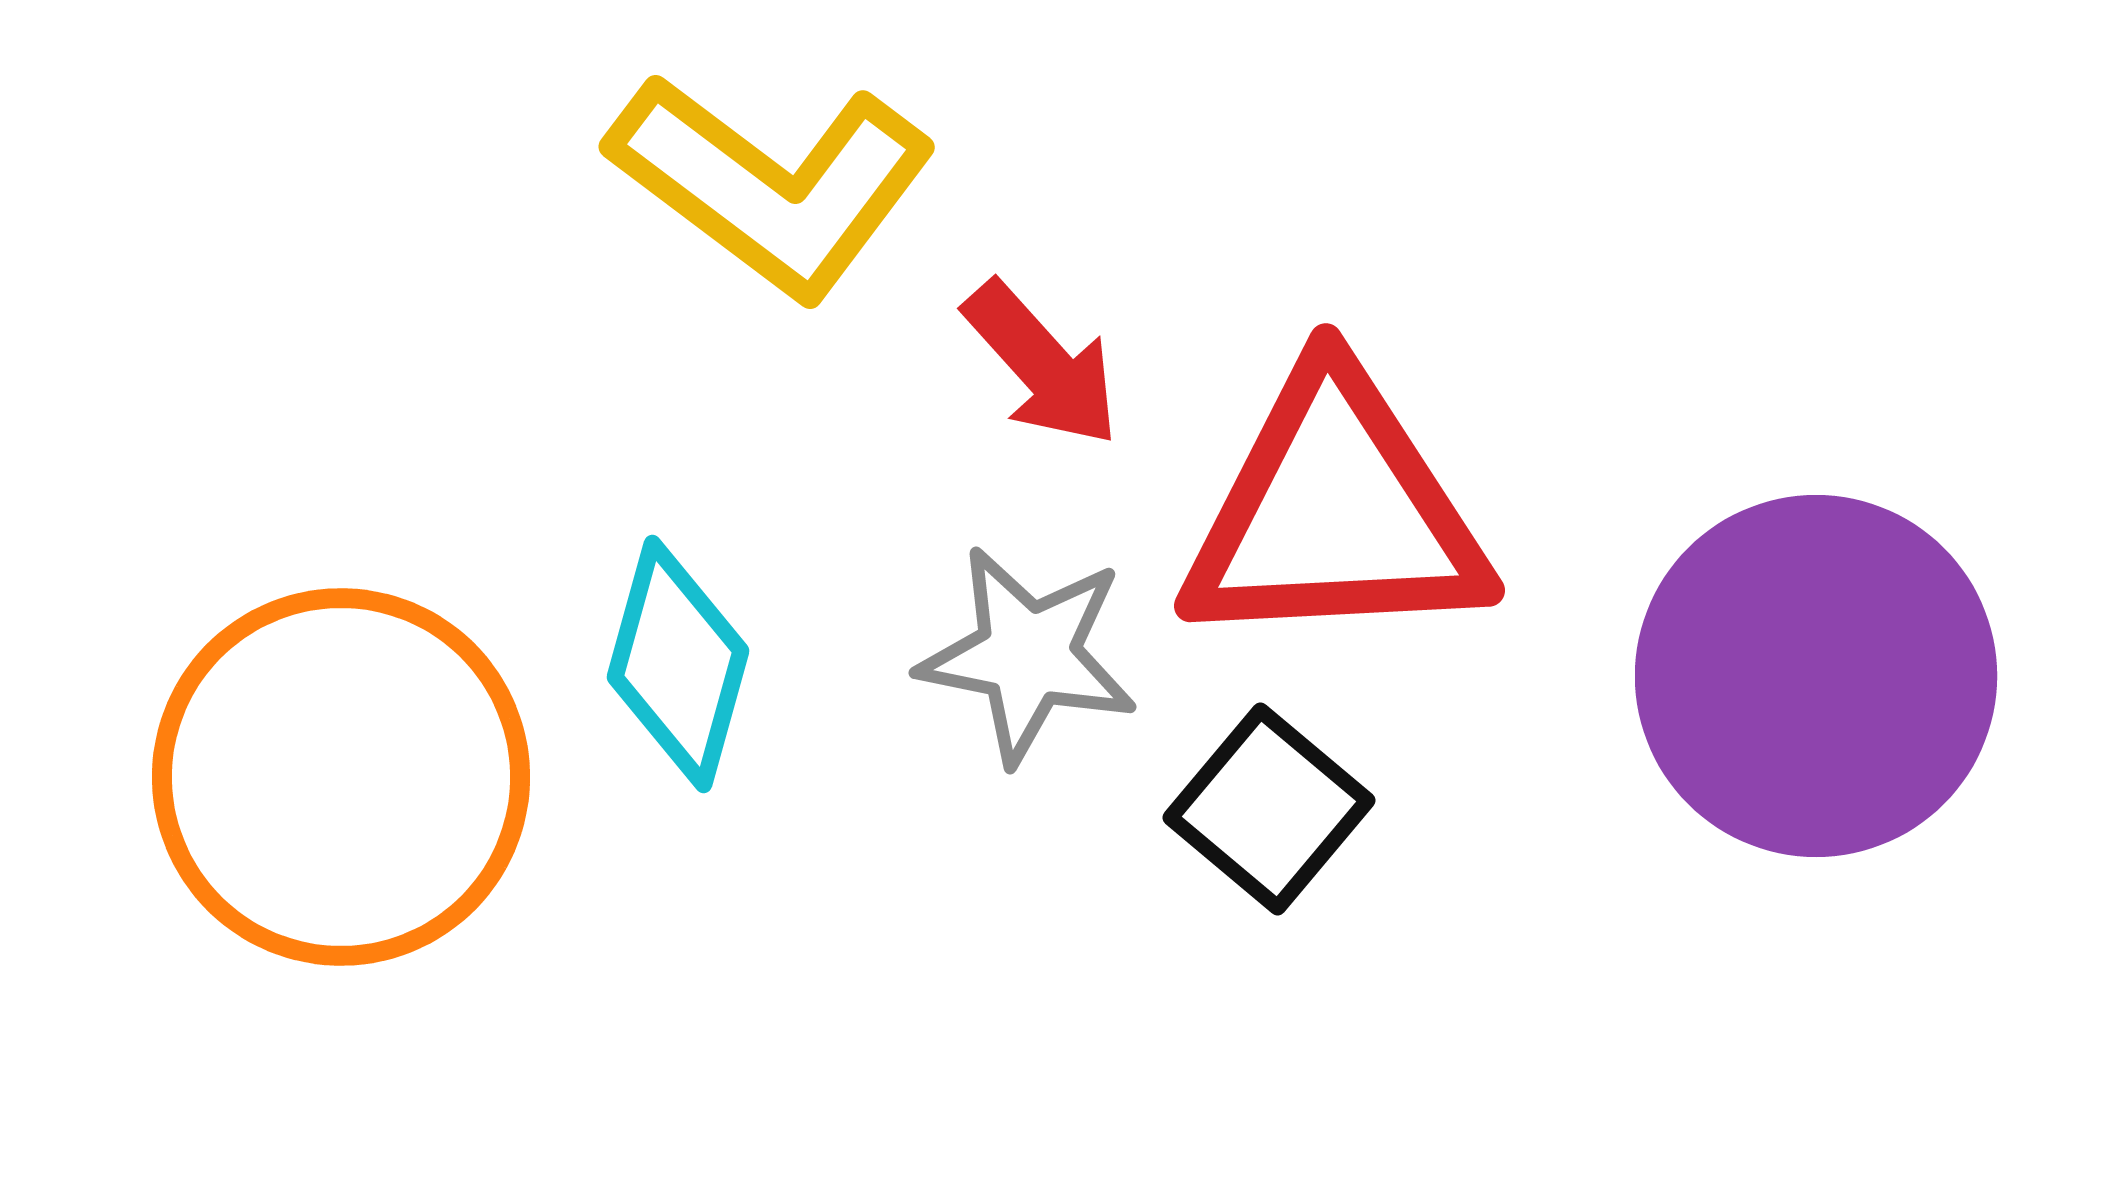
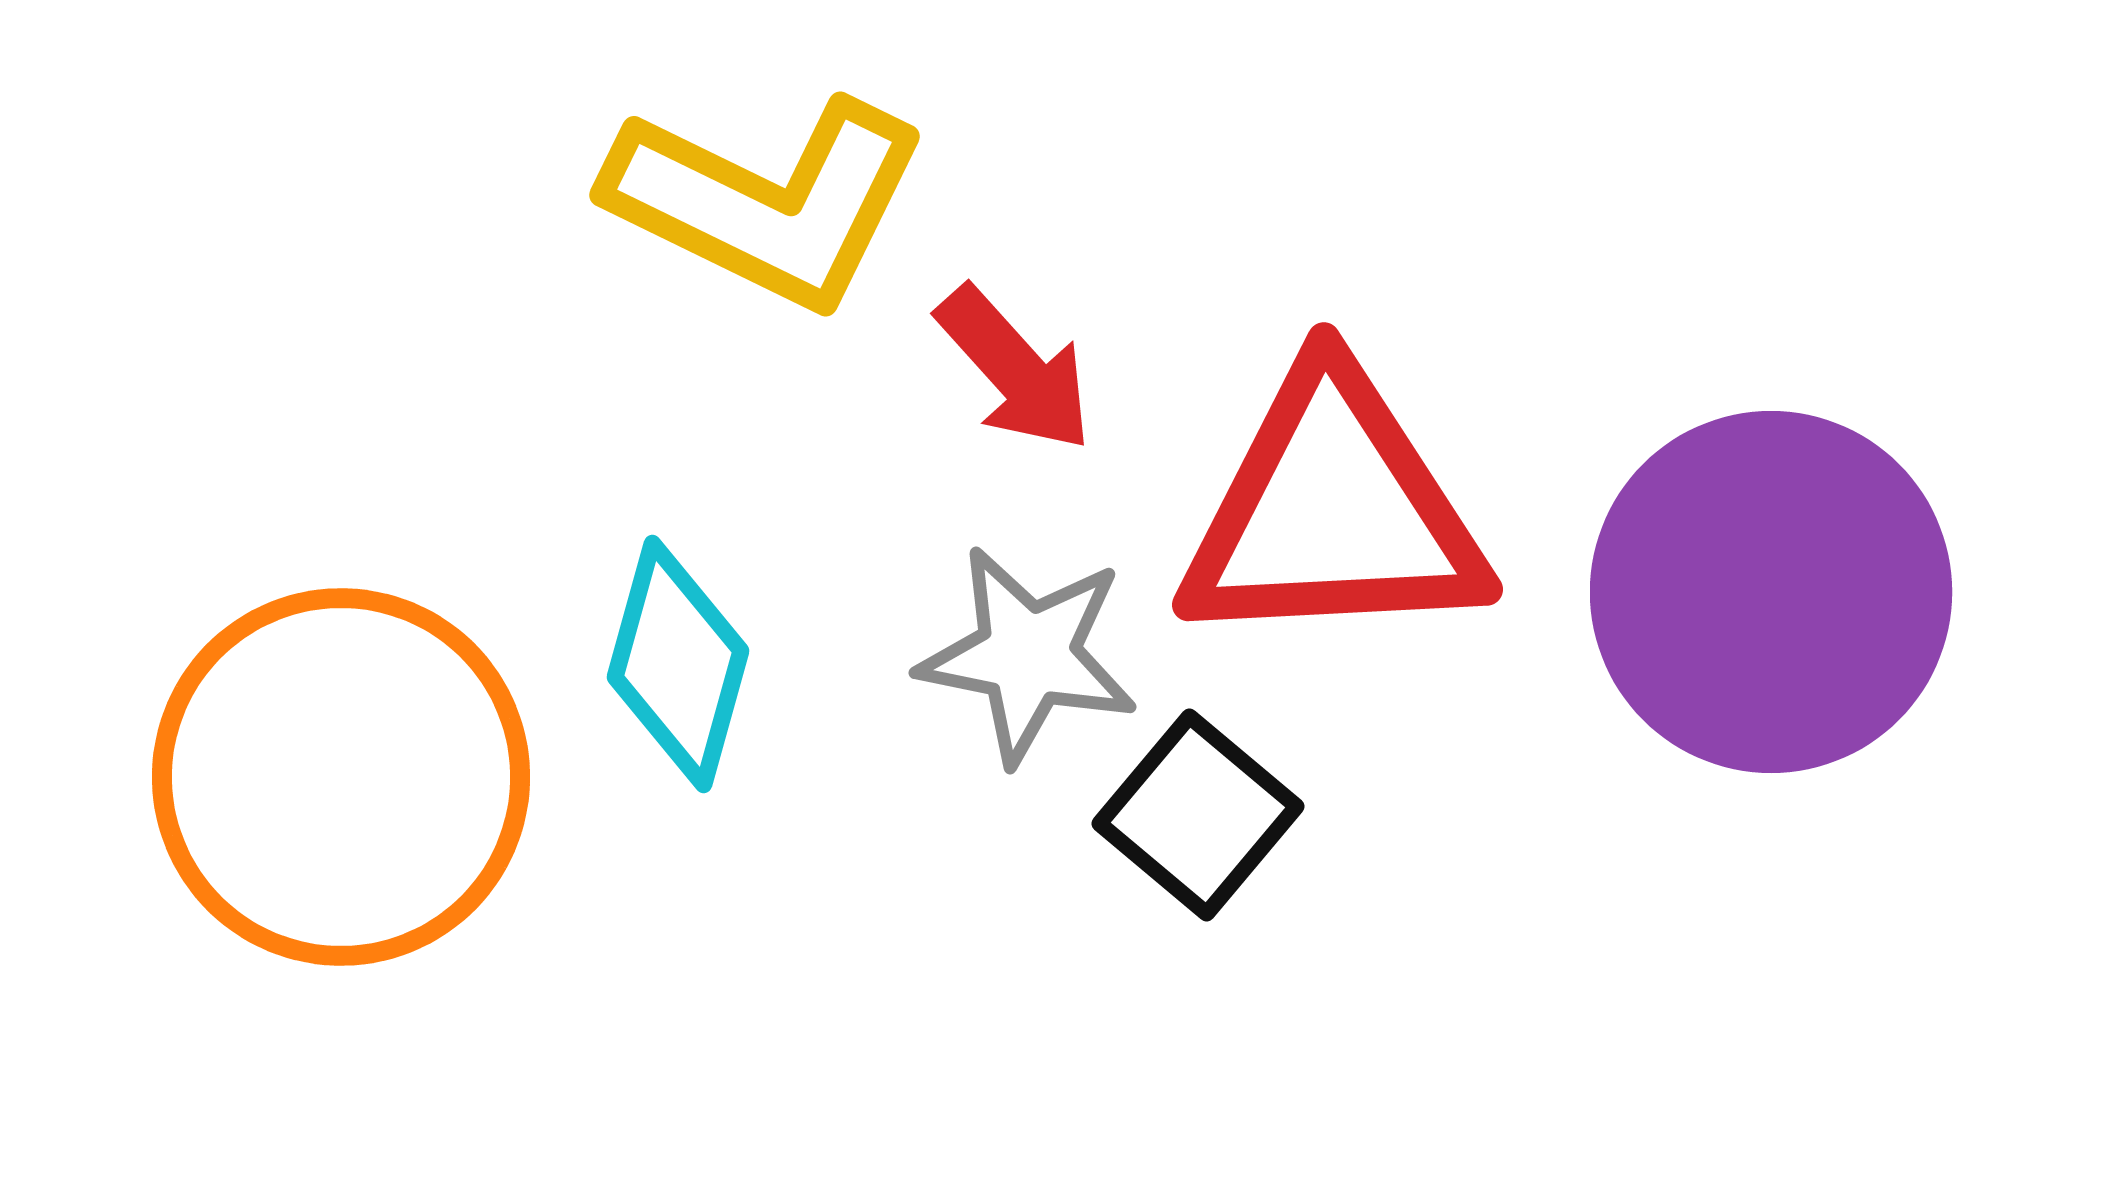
yellow L-shape: moved 5 px left, 17 px down; rotated 11 degrees counterclockwise
red arrow: moved 27 px left, 5 px down
red triangle: moved 2 px left, 1 px up
purple circle: moved 45 px left, 84 px up
black square: moved 71 px left, 6 px down
